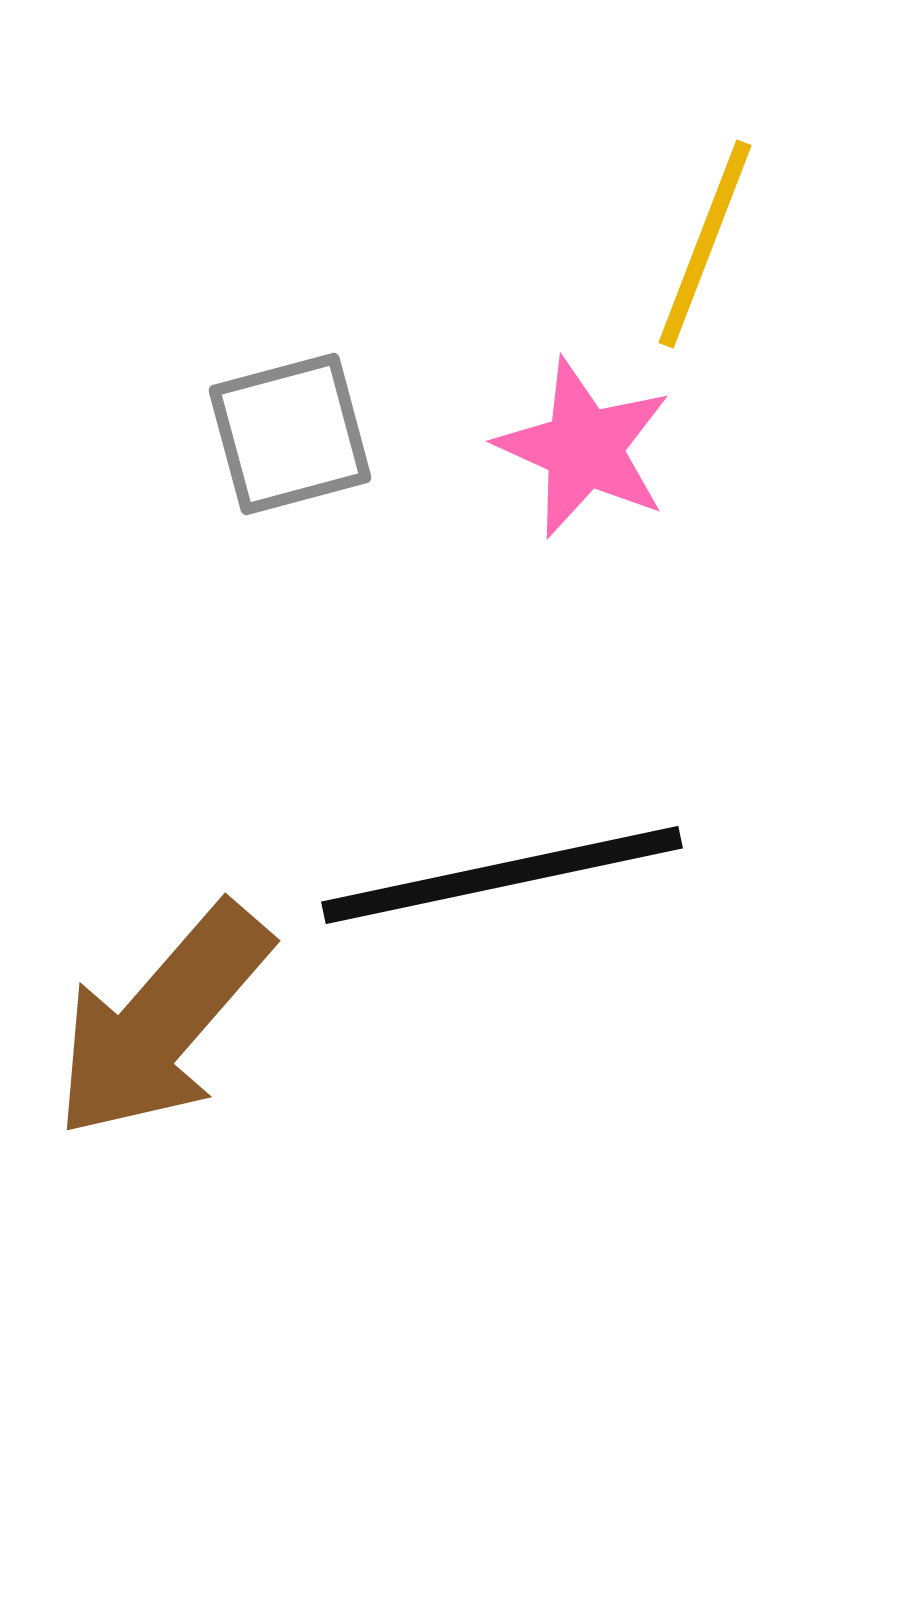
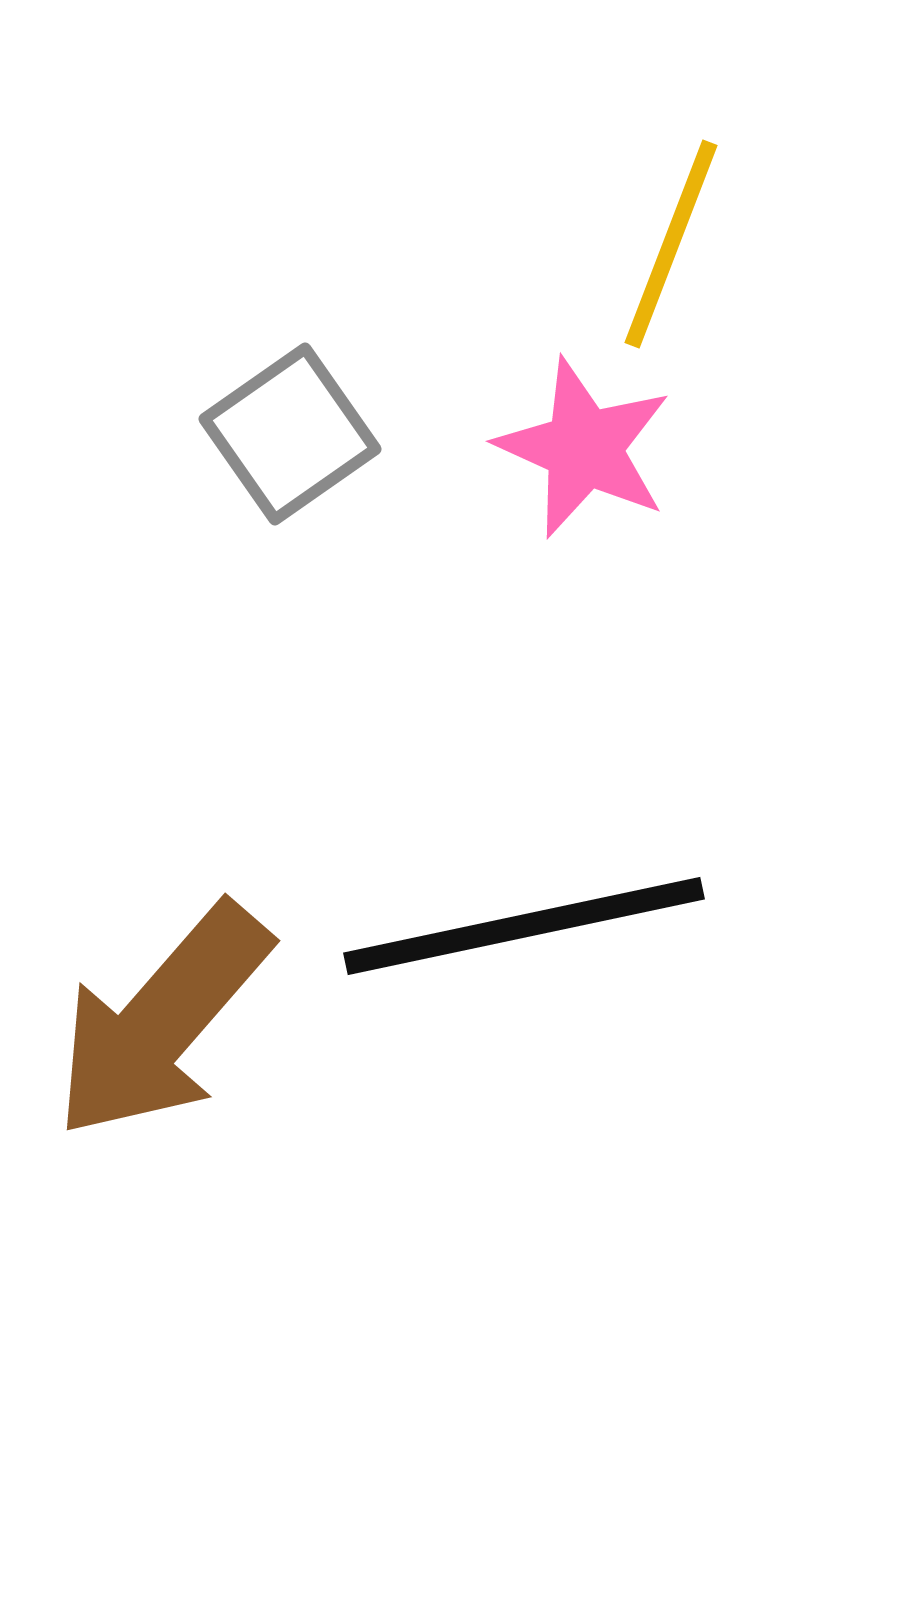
yellow line: moved 34 px left
gray square: rotated 20 degrees counterclockwise
black line: moved 22 px right, 51 px down
